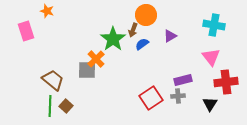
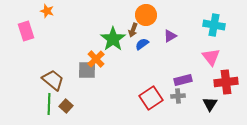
green line: moved 1 px left, 2 px up
